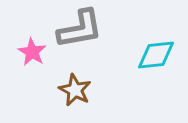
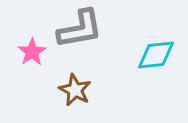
pink star: rotated 8 degrees clockwise
